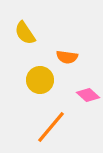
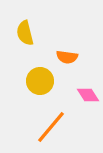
yellow semicircle: rotated 20 degrees clockwise
yellow circle: moved 1 px down
pink diamond: rotated 15 degrees clockwise
